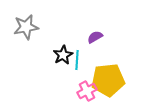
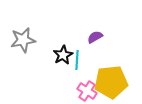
gray star: moved 3 px left, 13 px down
yellow pentagon: moved 3 px right, 2 px down
pink cross: rotated 30 degrees counterclockwise
